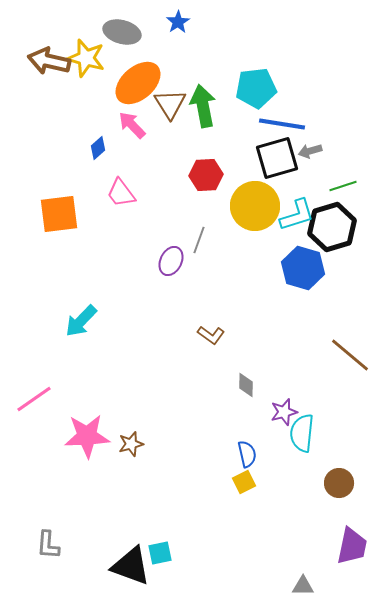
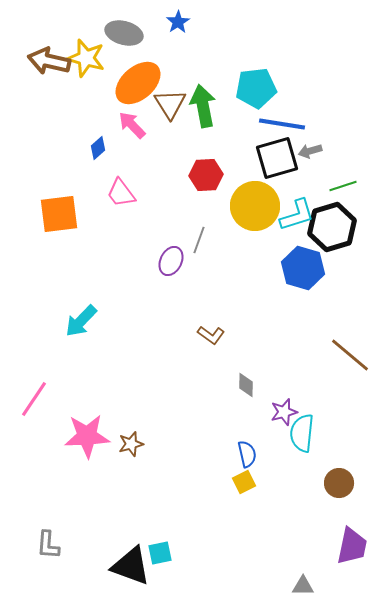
gray ellipse: moved 2 px right, 1 px down
pink line: rotated 21 degrees counterclockwise
